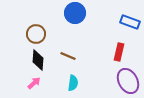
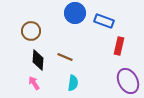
blue rectangle: moved 26 px left, 1 px up
brown circle: moved 5 px left, 3 px up
red rectangle: moved 6 px up
brown line: moved 3 px left, 1 px down
pink arrow: rotated 80 degrees counterclockwise
